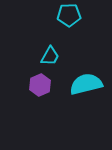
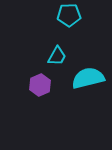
cyan trapezoid: moved 7 px right
cyan semicircle: moved 2 px right, 6 px up
